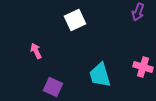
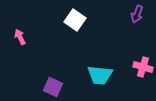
purple arrow: moved 1 px left, 2 px down
white square: rotated 30 degrees counterclockwise
pink arrow: moved 16 px left, 14 px up
cyan trapezoid: rotated 68 degrees counterclockwise
